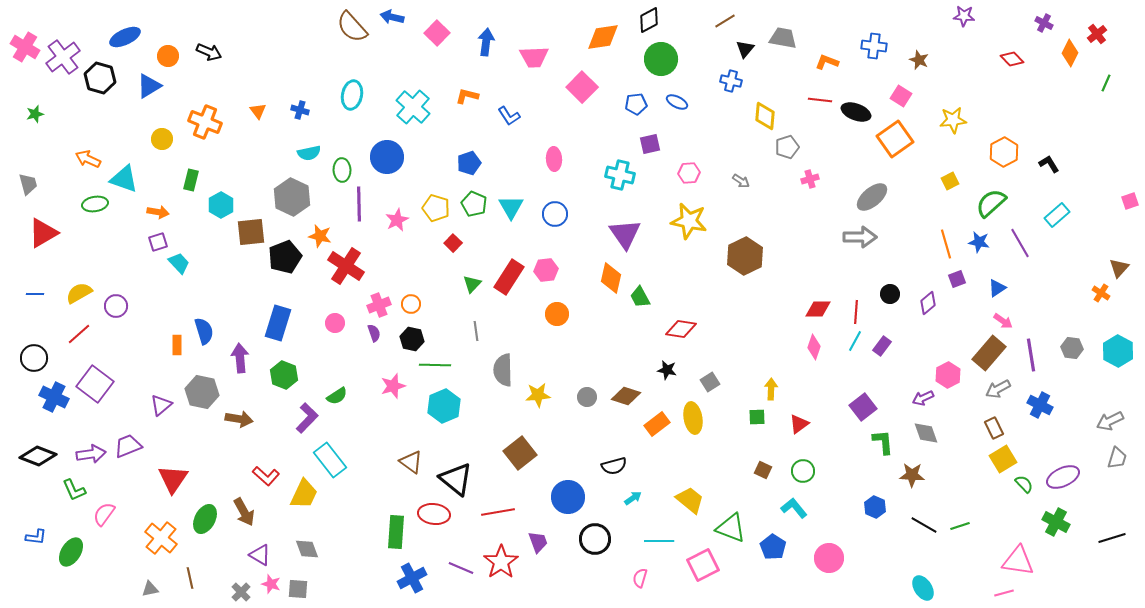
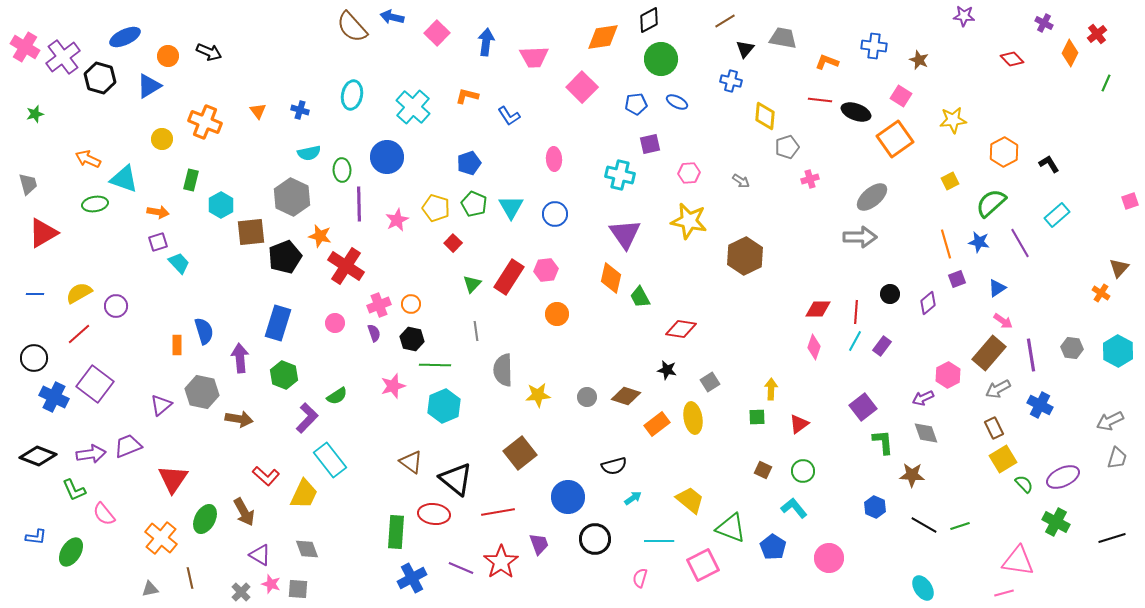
pink semicircle at (104, 514): rotated 75 degrees counterclockwise
purple trapezoid at (538, 542): moved 1 px right, 2 px down
